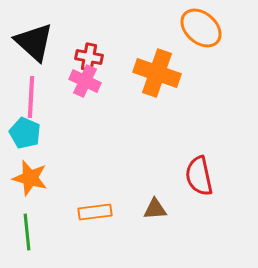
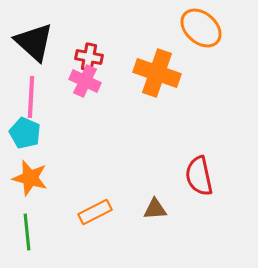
orange rectangle: rotated 20 degrees counterclockwise
